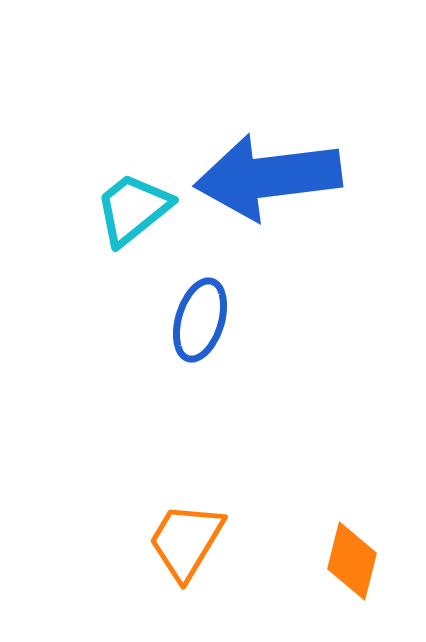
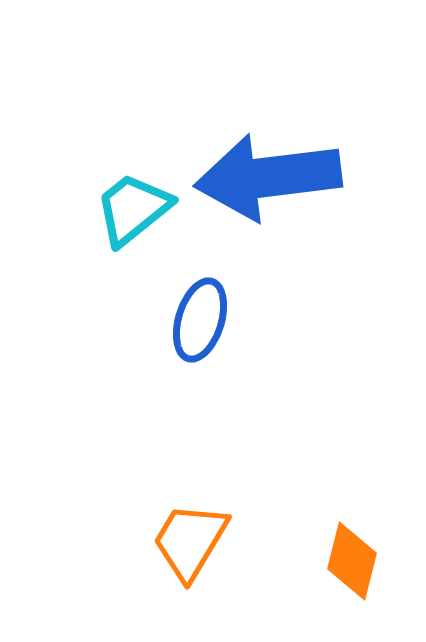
orange trapezoid: moved 4 px right
